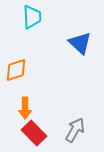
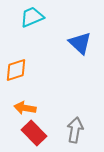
cyan trapezoid: rotated 110 degrees counterclockwise
orange arrow: rotated 100 degrees clockwise
gray arrow: rotated 20 degrees counterclockwise
